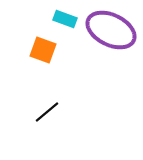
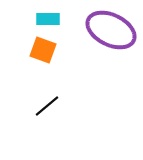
cyan rectangle: moved 17 px left; rotated 20 degrees counterclockwise
black line: moved 6 px up
